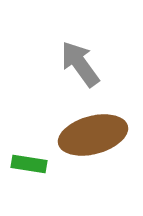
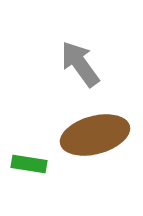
brown ellipse: moved 2 px right
